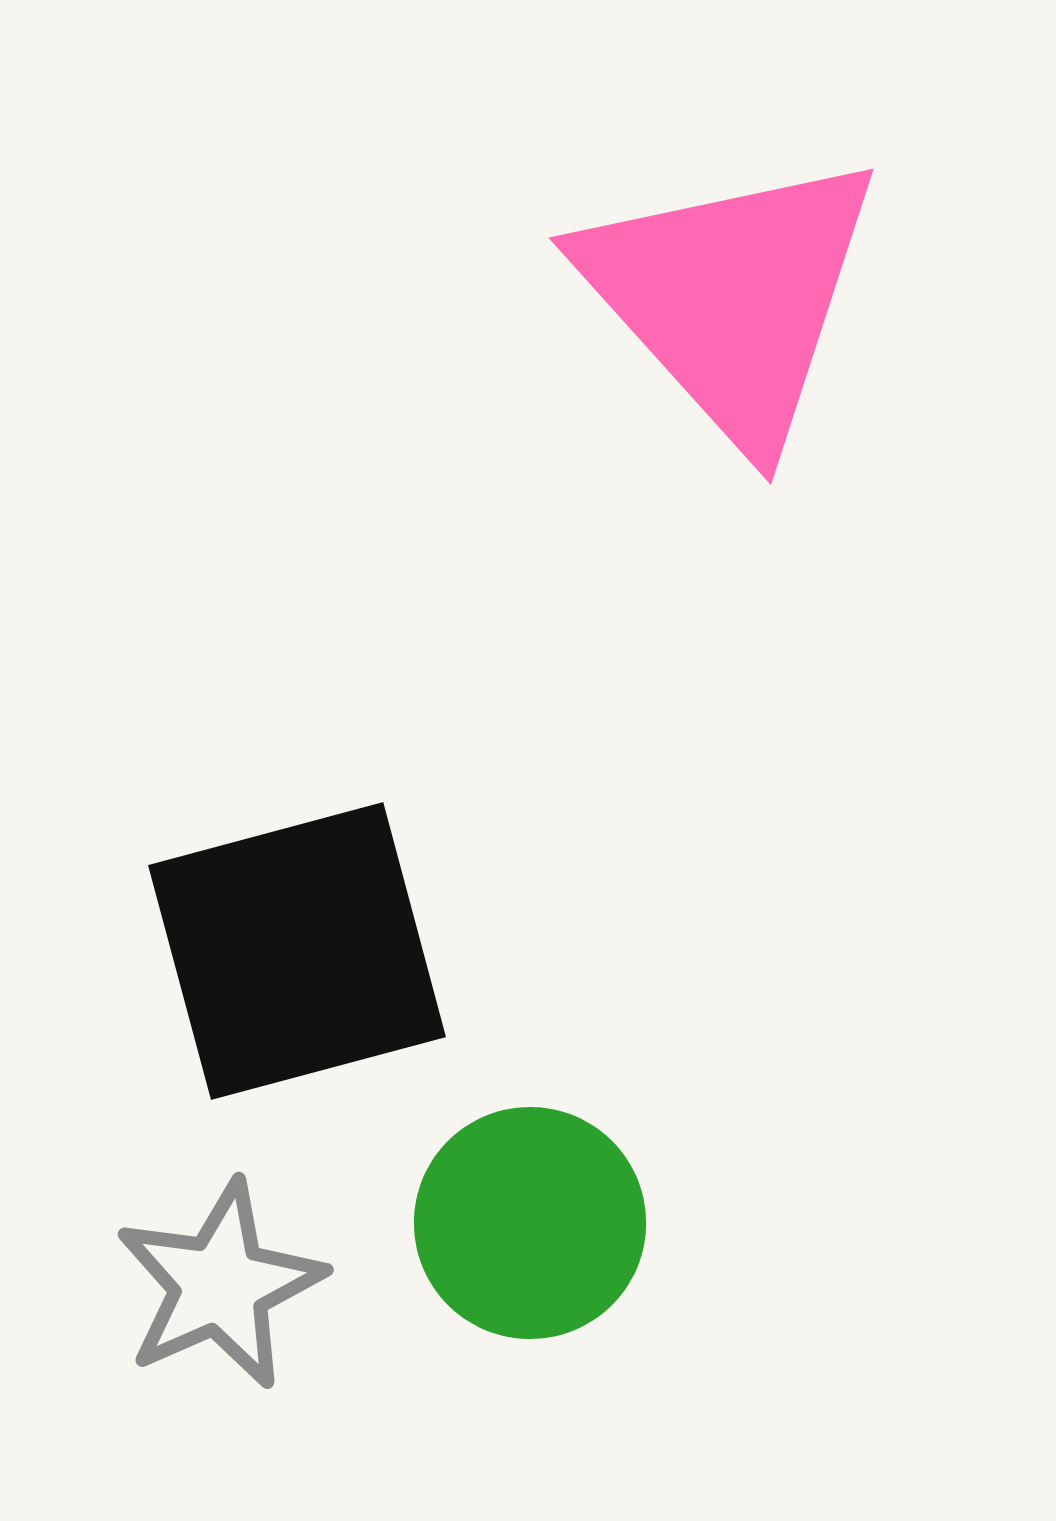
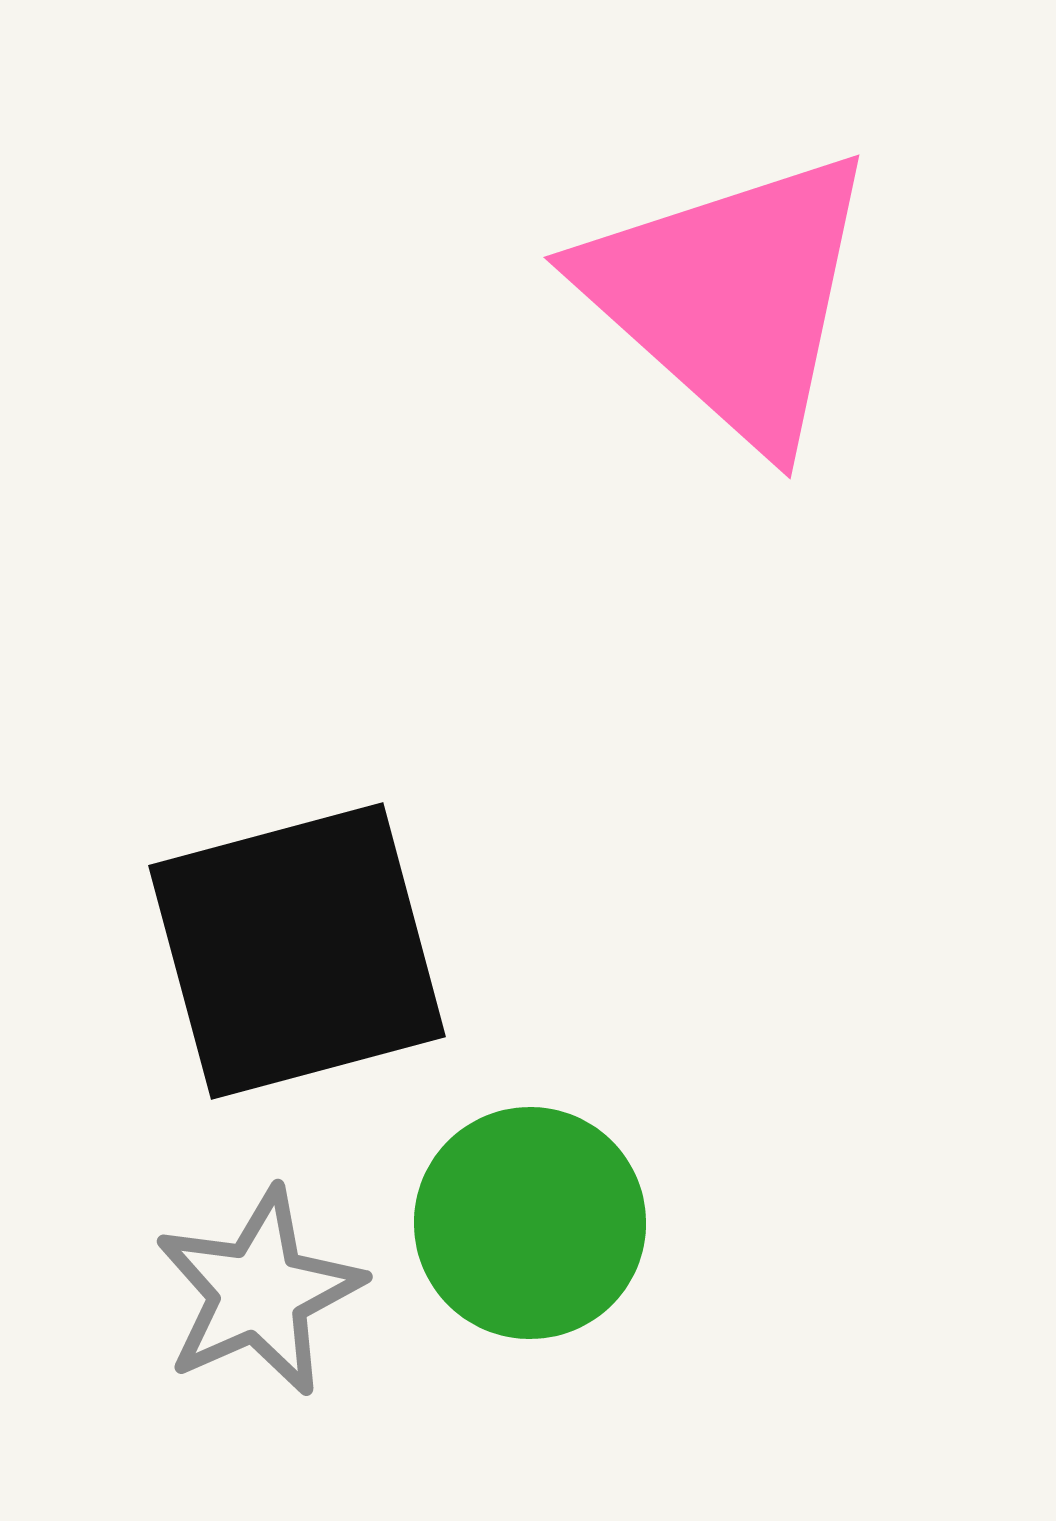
pink triangle: rotated 6 degrees counterclockwise
gray star: moved 39 px right, 7 px down
